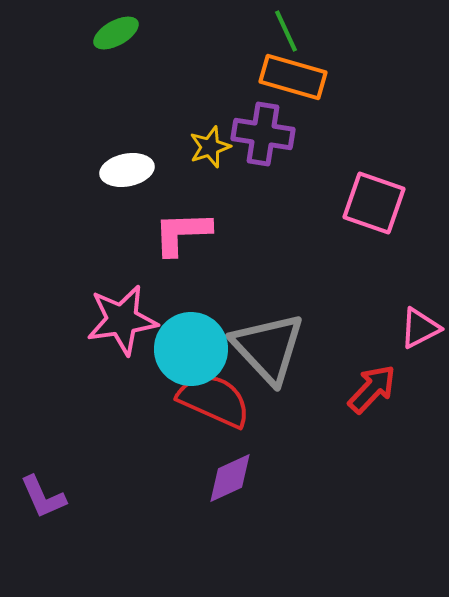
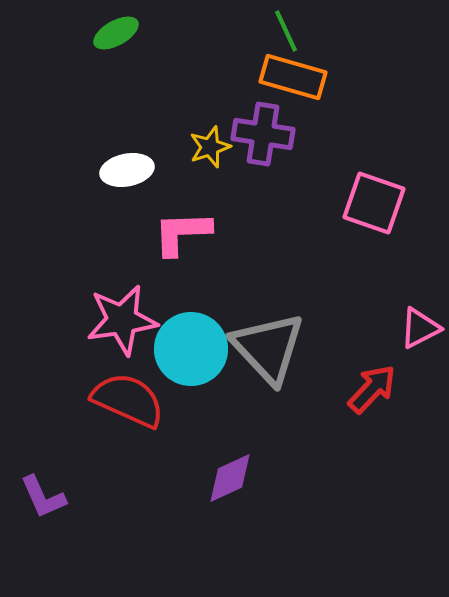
red semicircle: moved 86 px left
